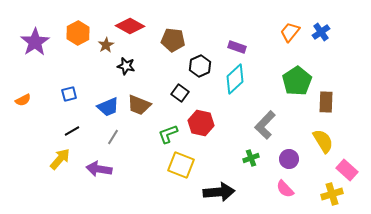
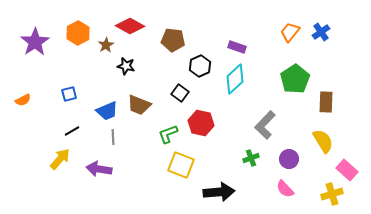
green pentagon: moved 2 px left, 2 px up
blue trapezoid: moved 1 px left, 4 px down
gray line: rotated 35 degrees counterclockwise
